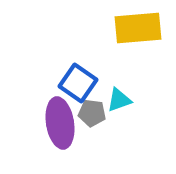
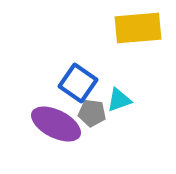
purple ellipse: moved 4 px left, 1 px down; rotated 54 degrees counterclockwise
